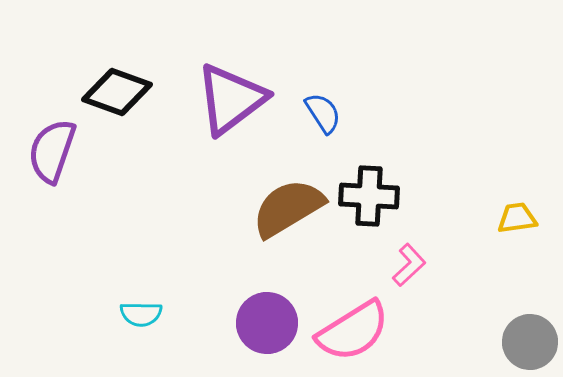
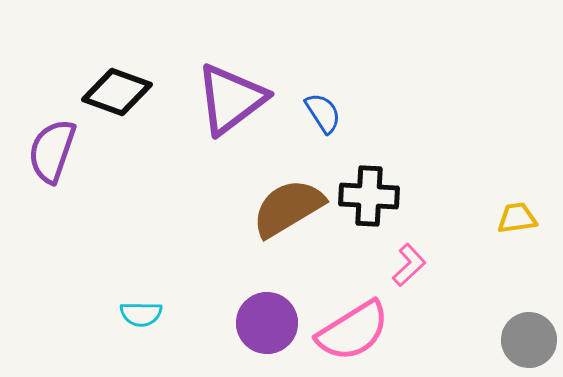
gray circle: moved 1 px left, 2 px up
